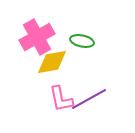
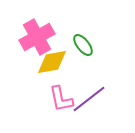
green ellipse: moved 1 px right, 4 px down; rotated 40 degrees clockwise
purple line: rotated 9 degrees counterclockwise
